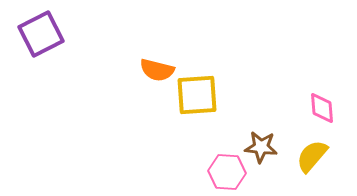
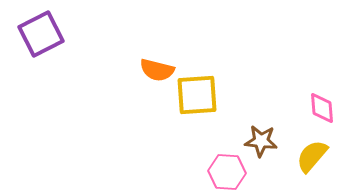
brown star: moved 6 px up
